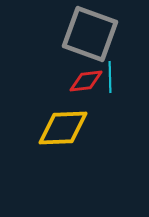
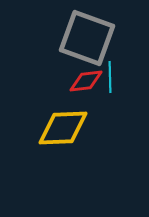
gray square: moved 3 px left, 4 px down
